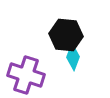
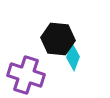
black hexagon: moved 8 px left, 4 px down
